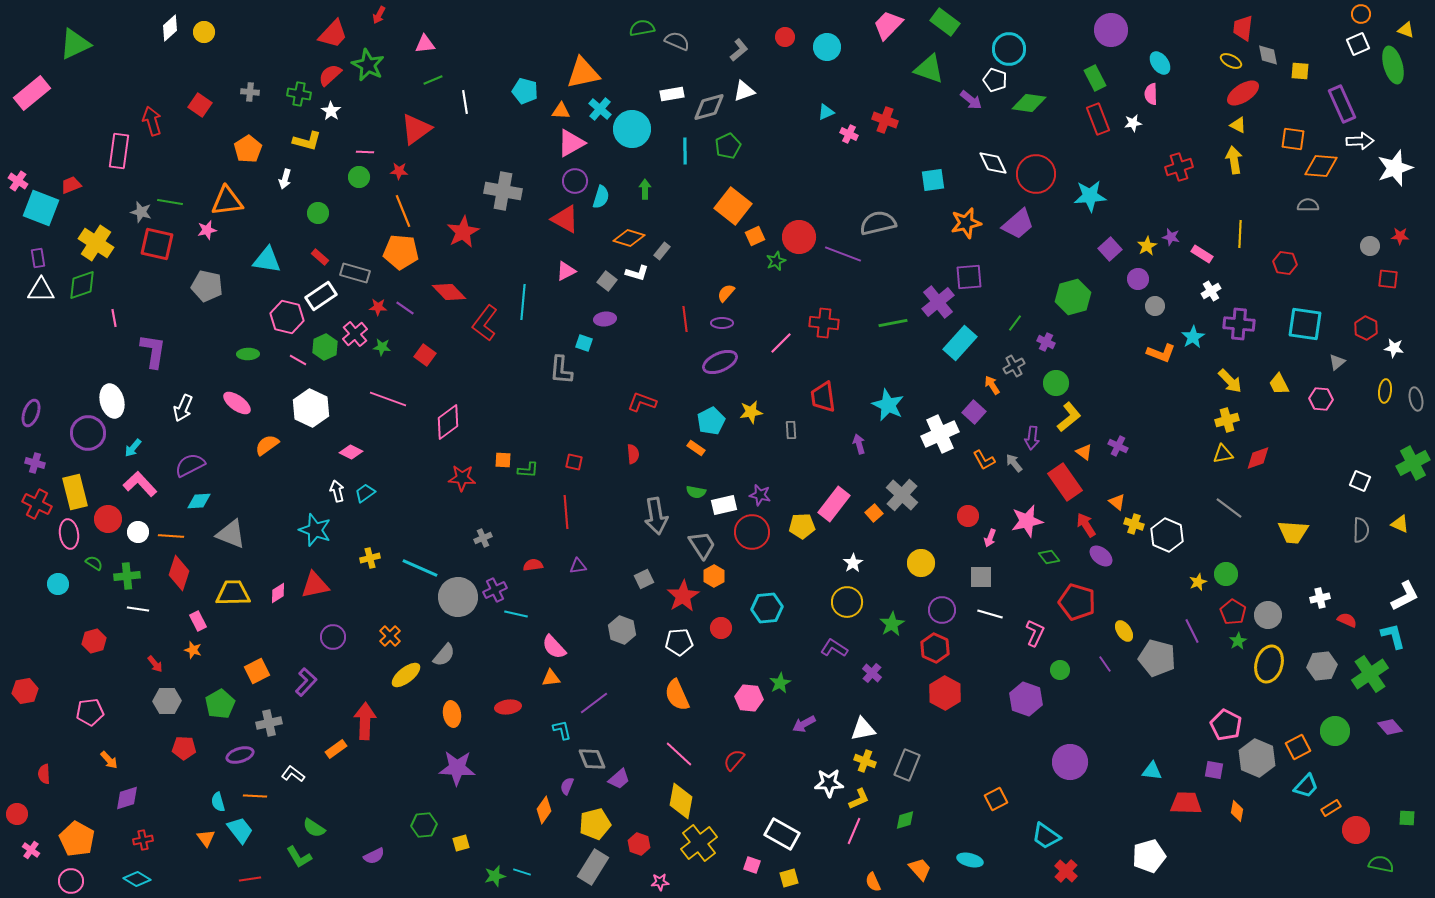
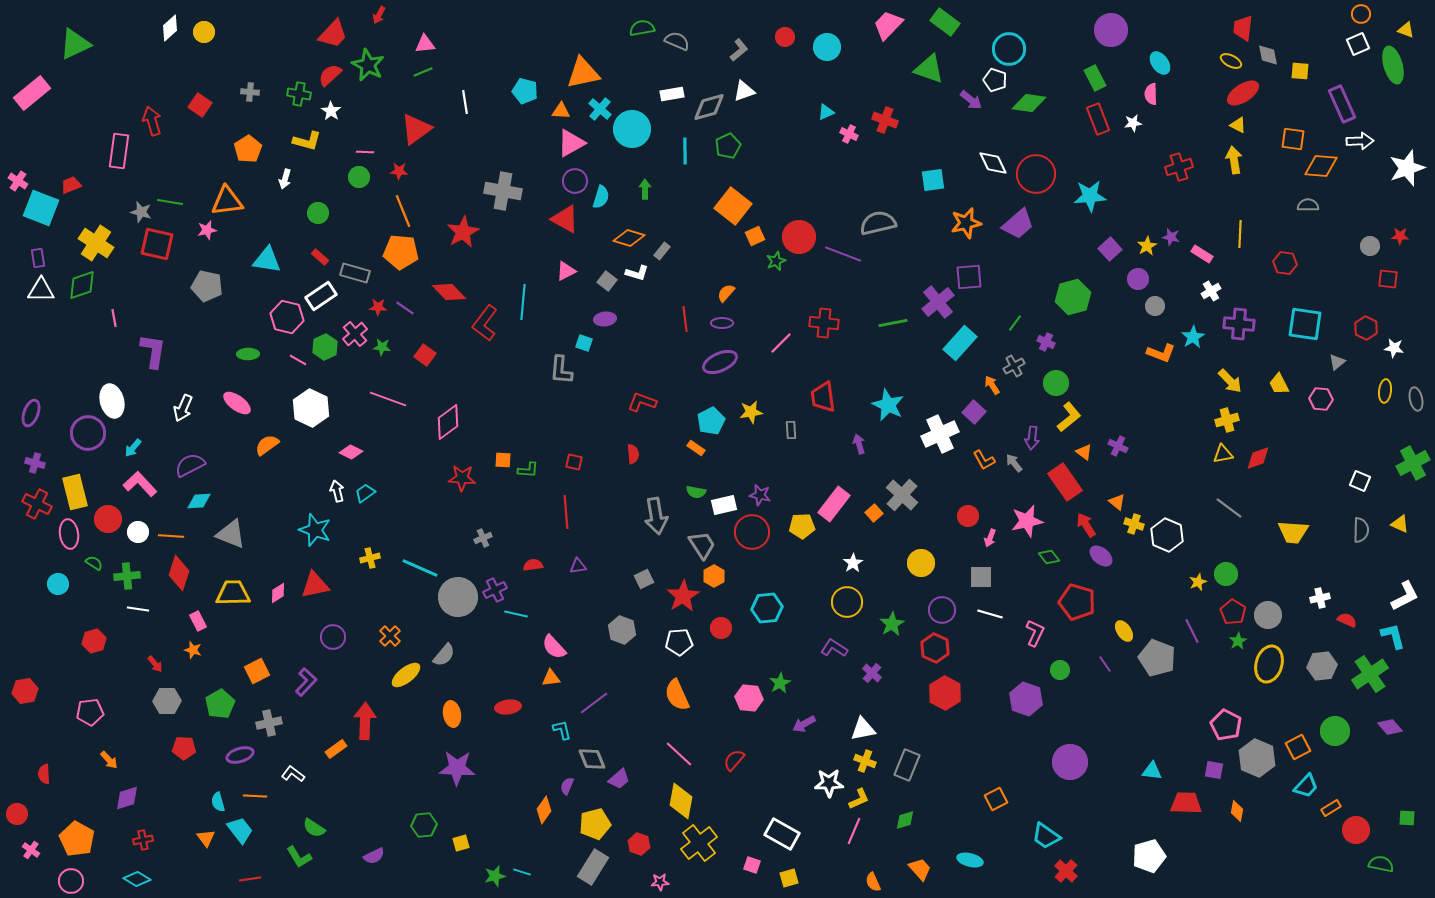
green line at (433, 80): moved 10 px left, 8 px up
white star at (1395, 168): moved 12 px right
gray pentagon at (1157, 658): rotated 6 degrees clockwise
